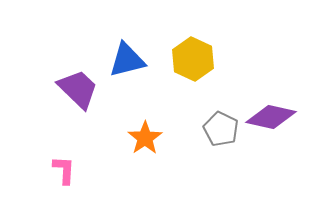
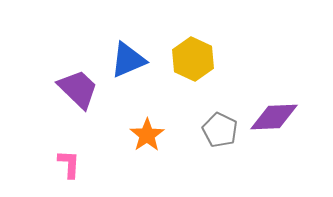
blue triangle: moved 1 px right; rotated 9 degrees counterclockwise
purple diamond: moved 3 px right; rotated 15 degrees counterclockwise
gray pentagon: moved 1 px left, 1 px down
orange star: moved 2 px right, 3 px up
pink L-shape: moved 5 px right, 6 px up
